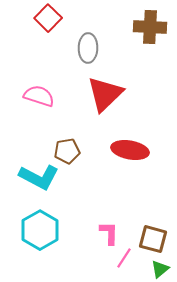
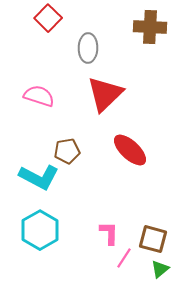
red ellipse: rotated 33 degrees clockwise
